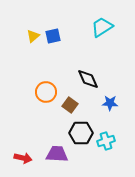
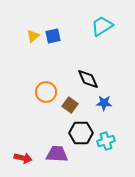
cyan trapezoid: moved 1 px up
blue star: moved 6 px left
